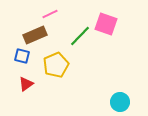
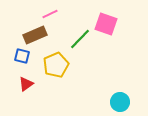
green line: moved 3 px down
